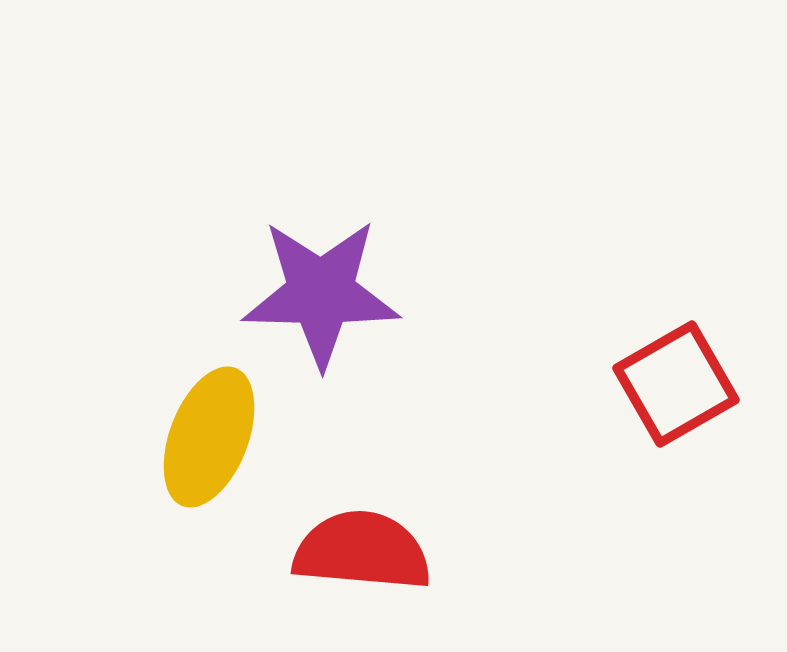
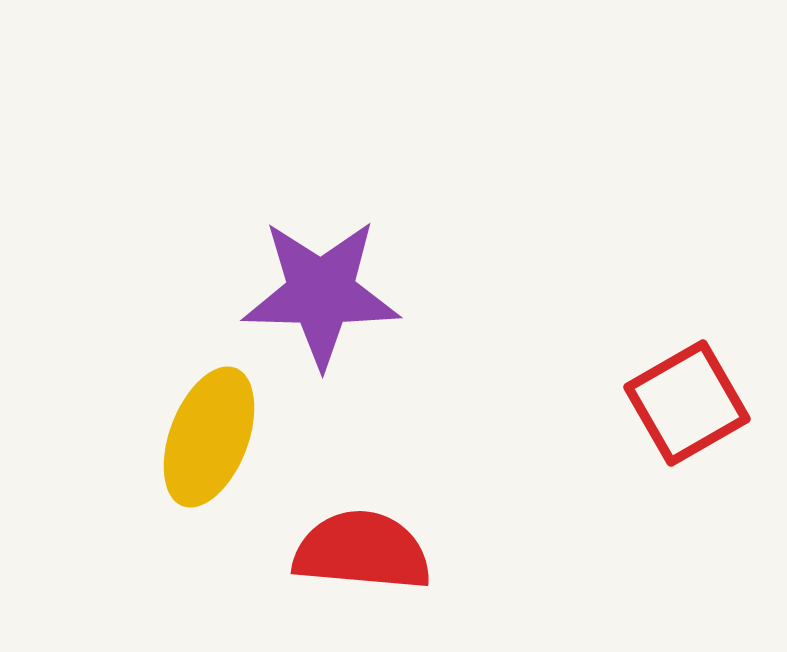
red square: moved 11 px right, 19 px down
